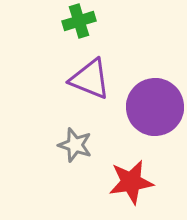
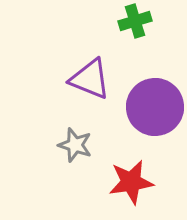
green cross: moved 56 px right
